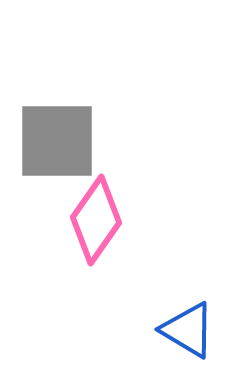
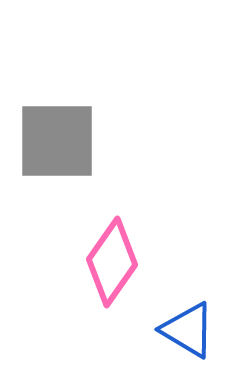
pink diamond: moved 16 px right, 42 px down
